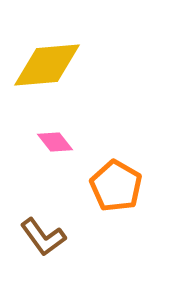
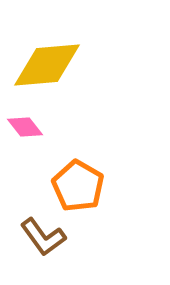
pink diamond: moved 30 px left, 15 px up
orange pentagon: moved 38 px left
